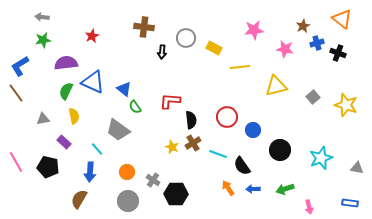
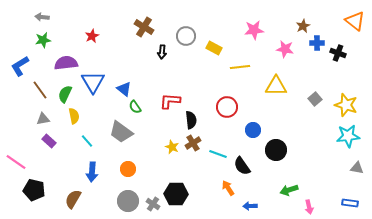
orange triangle at (342, 19): moved 13 px right, 2 px down
brown cross at (144, 27): rotated 24 degrees clockwise
gray circle at (186, 38): moved 2 px up
blue cross at (317, 43): rotated 16 degrees clockwise
blue triangle at (93, 82): rotated 35 degrees clockwise
yellow triangle at (276, 86): rotated 15 degrees clockwise
green semicircle at (66, 91): moved 1 px left, 3 px down
brown line at (16, 93): moved 24 px right, 3 px up
gray square at (313, 97): moved 2 px right, 2 px down
red circle at (227, 117): moved 10 px up
gray trapezoid at (118, 130): moved 3 px right, 2 px down
purple rectangle at (64, 142): moved 15 px left, 1 px up
cyan line at (97, 149): moved 10 px left, 8 px up
black circle at (280, 150): moved 4 px left
cyan star at (321, 158): moved 27 px right, 22 px up; rotated 15 degrees clockwise
pink line at (16, 162): rotated 25 degrees counterclockwise
black pentagon at (48, 167): moved 14 px left, 23 px down
blue arrow at (90, 172): moved 2 px right
orange circle at (127, 172): moved 1 px right, 3 px up
gray cross at (153, 180): moved 24 px down
blue arrow at (253, 189): moved 3 px left, 17 px down
green arrow at (285, 189): moved 4 px right, 1 px down
brown semicircle at (79, 199): moved 6 px left
